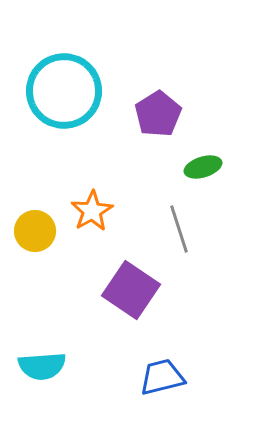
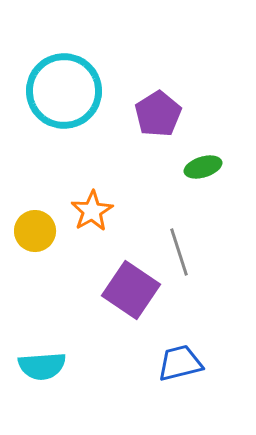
gray line: moved 23 px down
blue trapezoid: moved 18 px right, 14 px up
